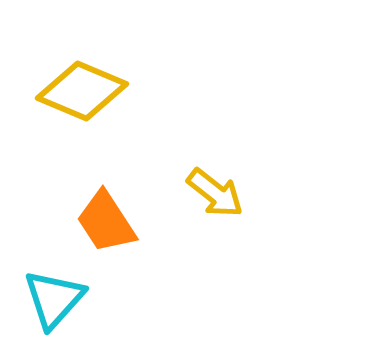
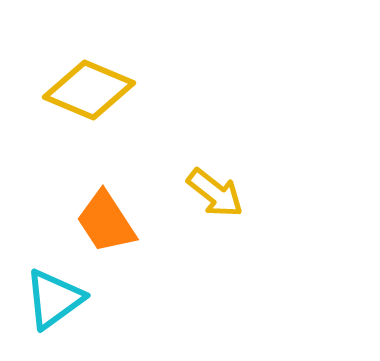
yellow diamond: moved 7 px right, 1 px up
cyan triangle: rotated 12 degrees clockwise
